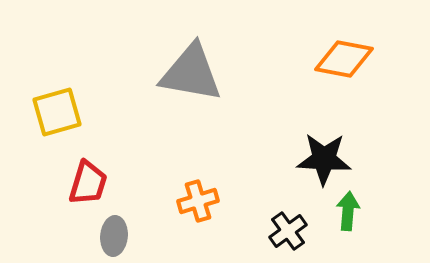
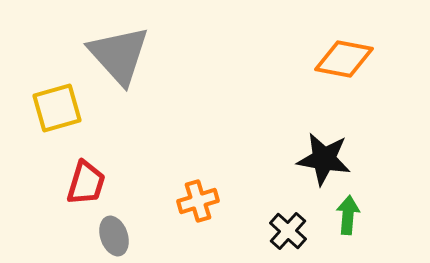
gray triangle: moved 72 px left, 18 px up; rotated 38 degrees clockwise
yellow square: moved 4 px up
black star: rotated 6 degrees clockwise
red trapezoid: moved 2 px left
green arrow: moved 4 px down
black cross: rotated 12 degrees counterclockwise
gray ellipse: rotated 24 degrees counterclockwise
